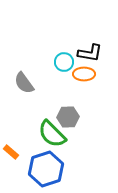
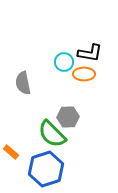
gray semicircle: moved 1 px left; rotated 25 degrees clockwise
